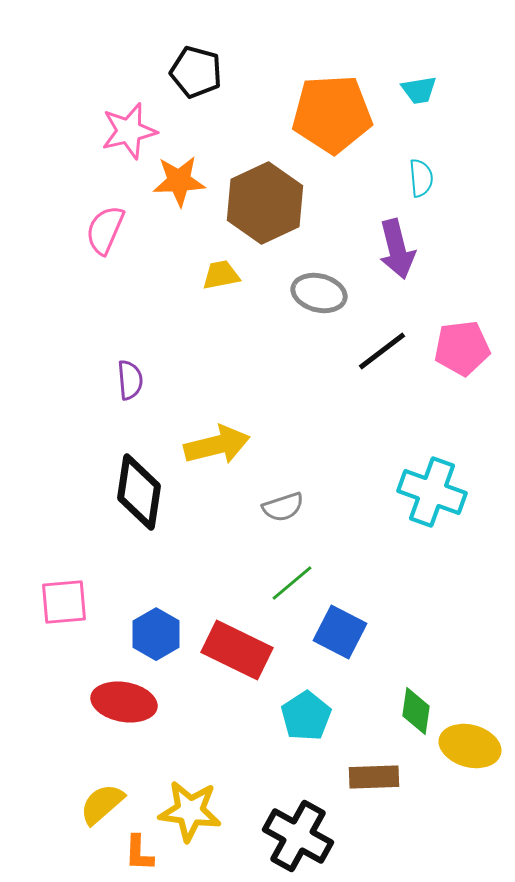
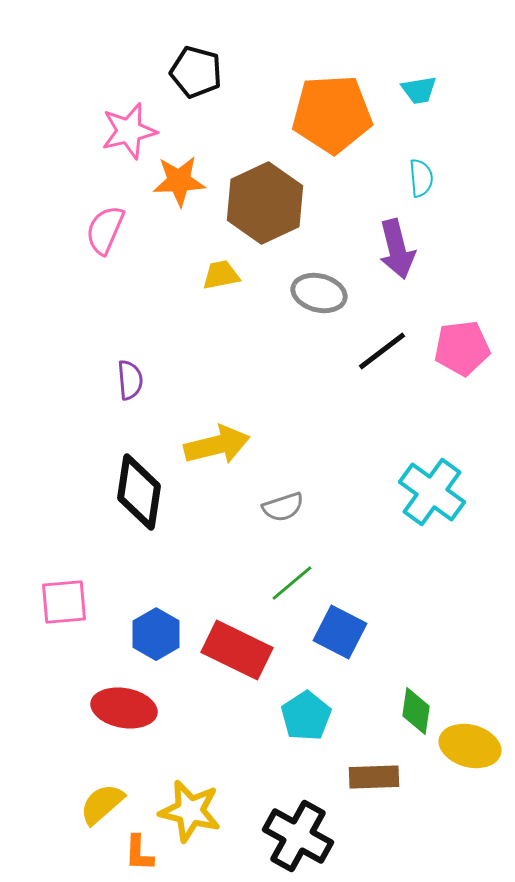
cyan cross: rotated 16 degrees clockwise
red ellipse: moved 6 px down
yellow star: rotated 6 degrees clockwise
